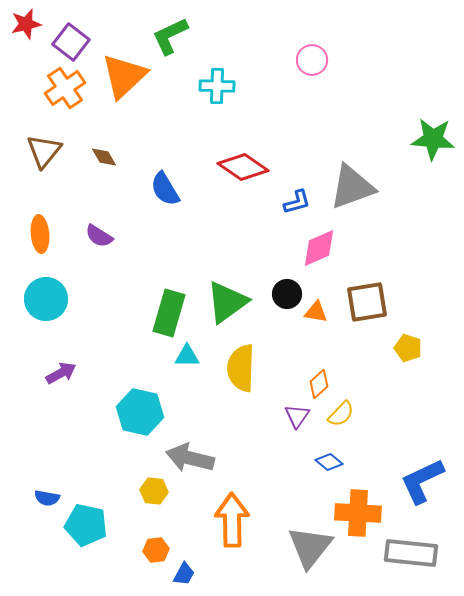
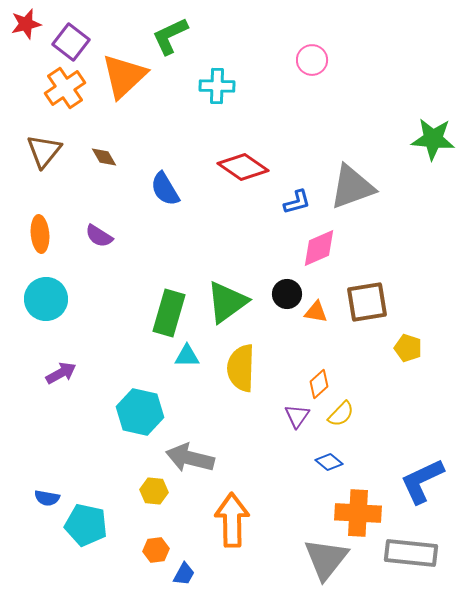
gray triangle at (310, 547): moved 16 px right, 12 px down
